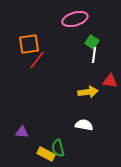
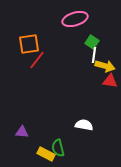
yellow arrow: moved 17 px right, 26 px up; rotated 24 degrees clockwise
